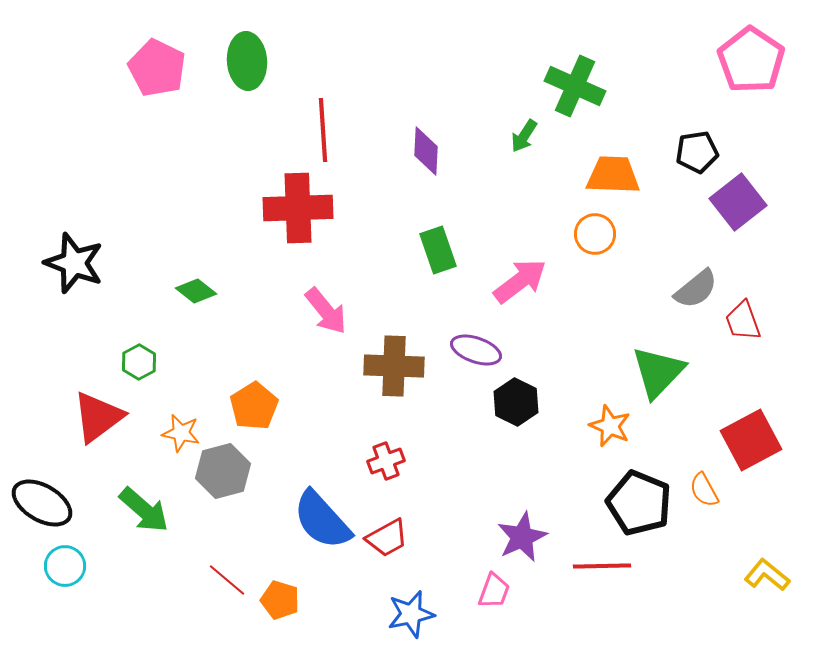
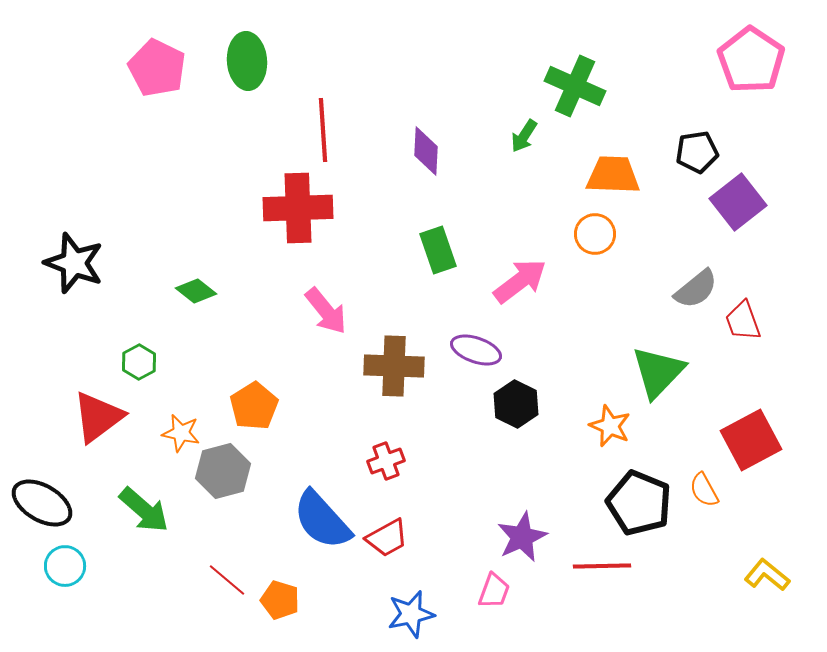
black hexagon at (516, 402): moved 2 px down
